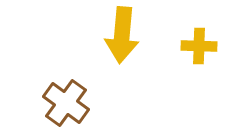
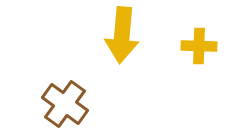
brown cross: moved 1 px left, 1 px down
